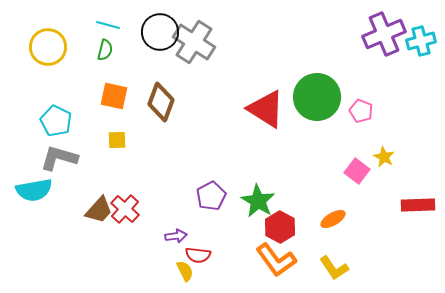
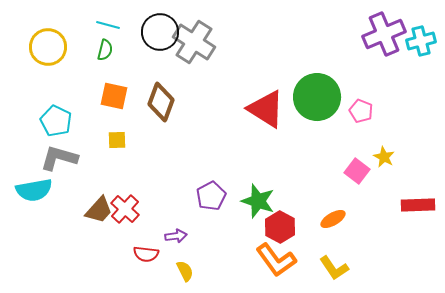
green star: rotated 12 degrees counterclockwise
red semicircle: moved 52 px left, 1 px up
